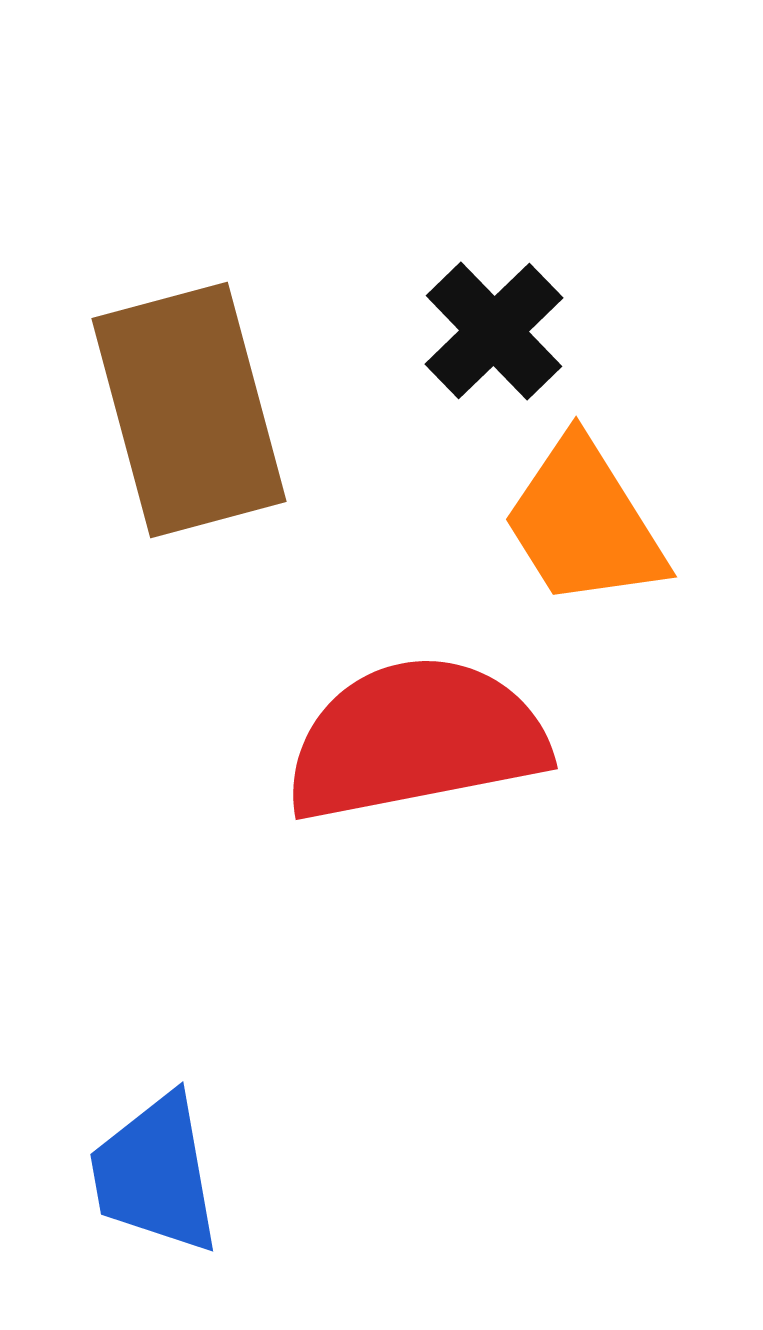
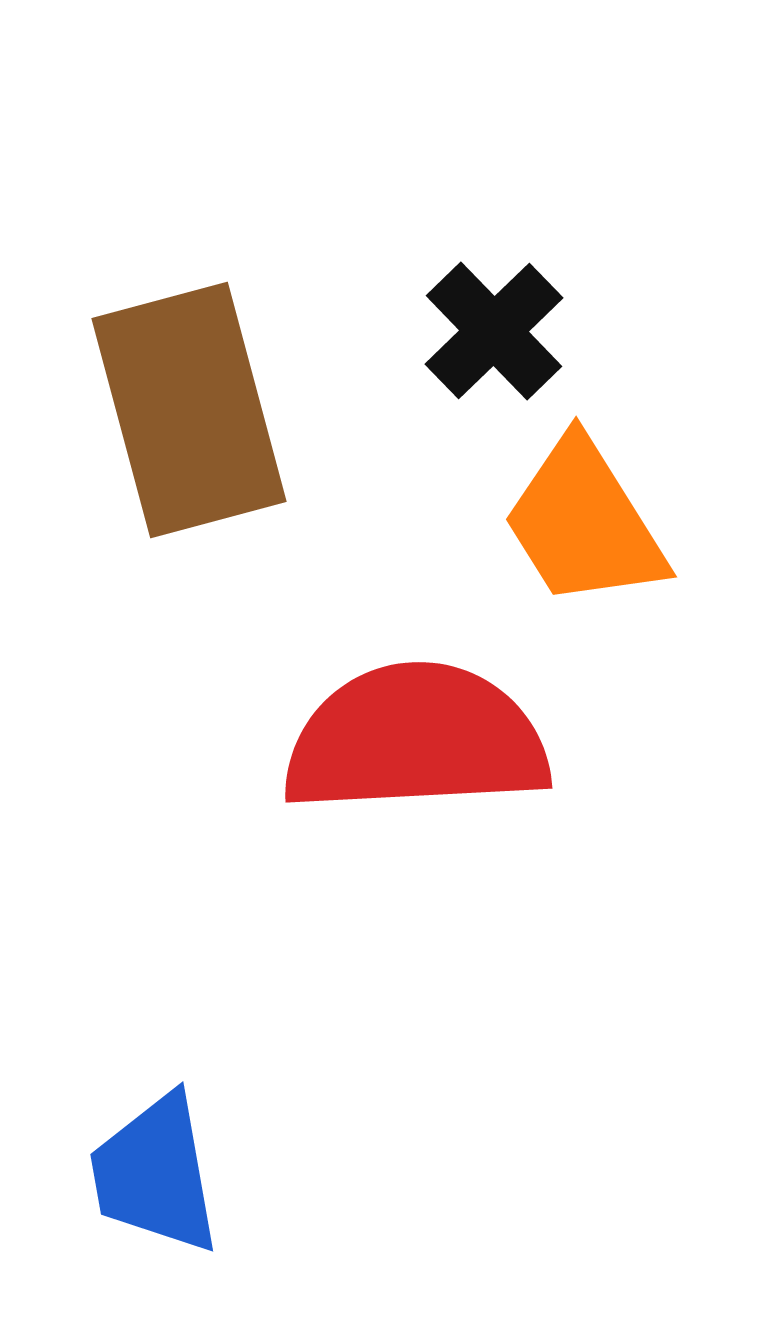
red semicircle: rotated 8 degrees clockwise
